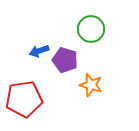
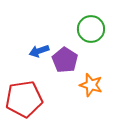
purple pentagon: rotated 15 degrees clockwise
